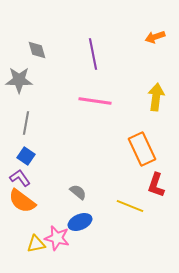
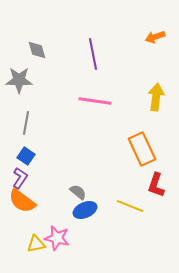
purple L-shape: rotated 70 degrees clockwise
blue ellipse: moved 5 px right, 12 px up
